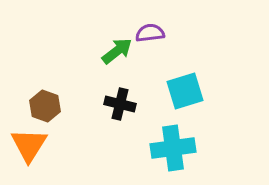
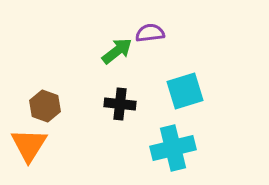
black cross: rotated 8 degrees counterclockwise
cyan cross: rotated 6 degrees counterclockwise
